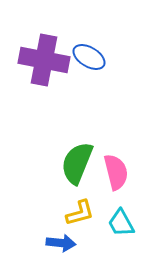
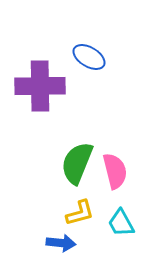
purple cross: moved 4 px left, 26 px down; rotated 12 degrees counterclockwise
pink semicircle: moved 1 px left, 1 px up
